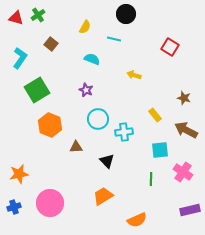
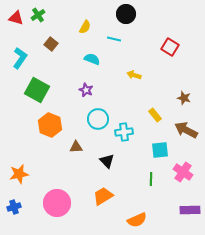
green square: rotated 30 degrees counterclockwise
pink circle: moved 7 px right
purple rectangle: rotated 12 degrees clockwise
